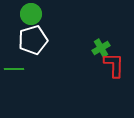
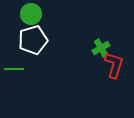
red L-shape: rotated 16 degrees clockwise
